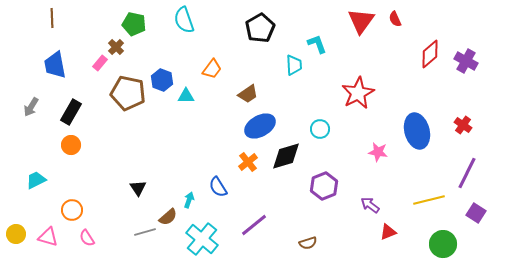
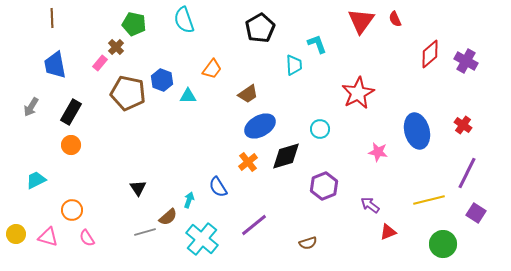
cyan triangle at (186, 96): moved 2 px right
